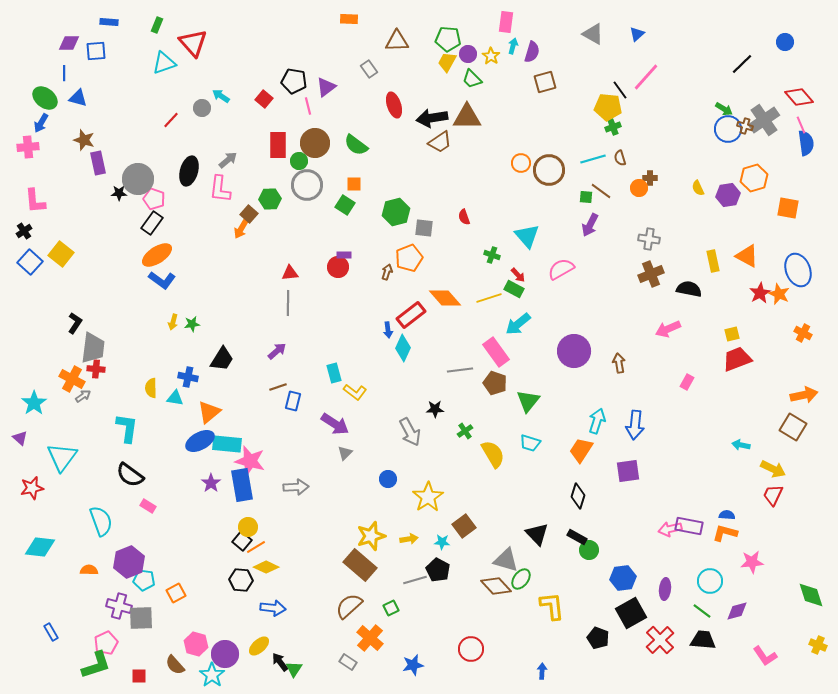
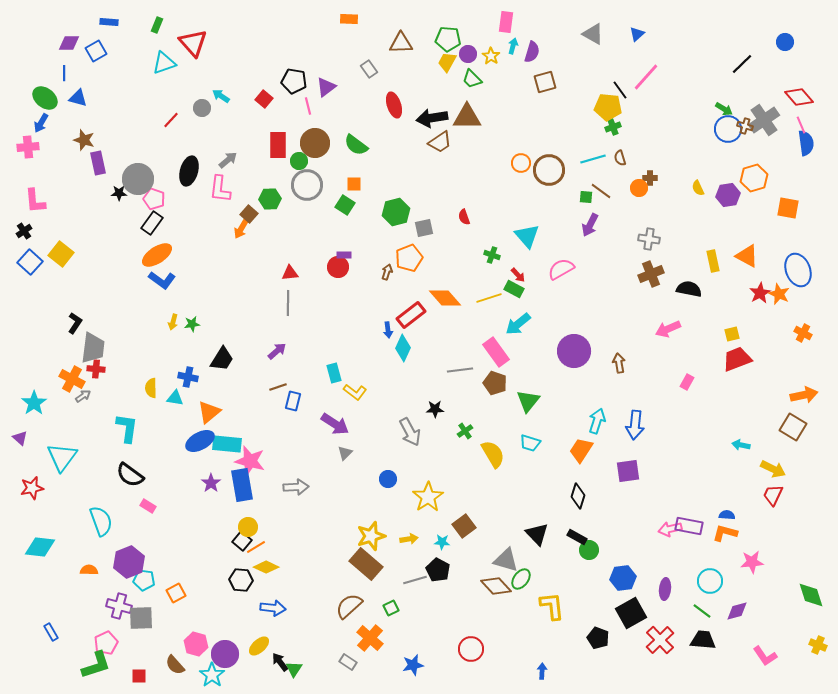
brown triangle at (397, 41): moved 4 px right, 2 px down
blue square at (96, 51): rotated 25 degrees counterclockwise
gray square at (424, 228): rotated 18 degrees counterclockwise
brown rectangle at (360, 565): moved 6 px right, 1 px up
